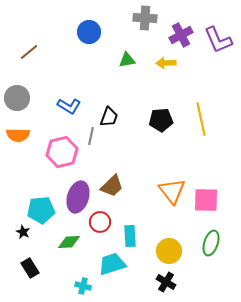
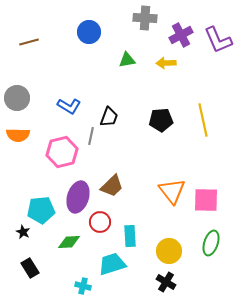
brown line: moved 10 px up; rotated 24 degrees clockwise
yellow line: moved 2 px right, 1 px down
